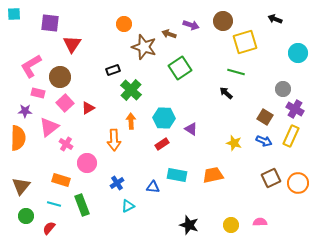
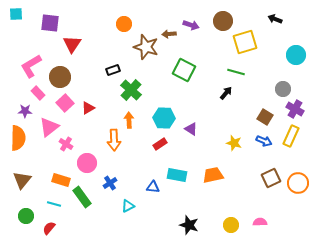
cyan square at (14, 14): moved 2 px right
brown arrow at (169, 34): rotated 24 degrees counterclockwise
brown star at (144, 47): moved 2 px right
cyan circle at (298, 53): moved 2 px left, 2 px down
green square at (180, 68): moved 4 px right, 2 px down; rotated 30 degrees counterclockwise
pink rectangle at (38, 93): rotated 32 degrees clockwise
black arrow at (226, 93): rotated 88 degrees clockwise
orange arrow at (131, 121): moved 2 px left, 1 px up
red rectangle at (162, 144): moved 2 px left
blue cross at (117, 183): moved 7 px left
brown triangle at (21, 186): moved 1 px right, 6 px up
green rectangle at (82, 205): moved 8 px up; rotated 15 degrees counterclockwise
